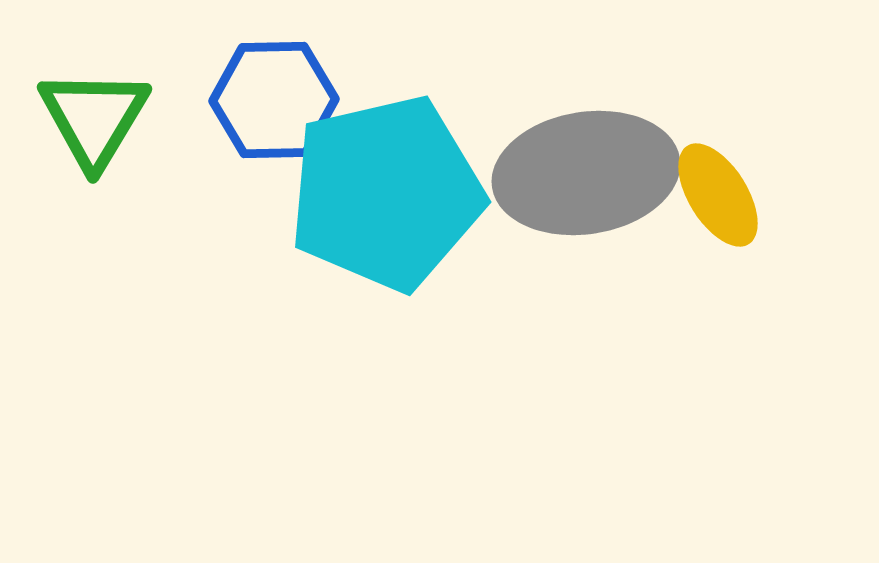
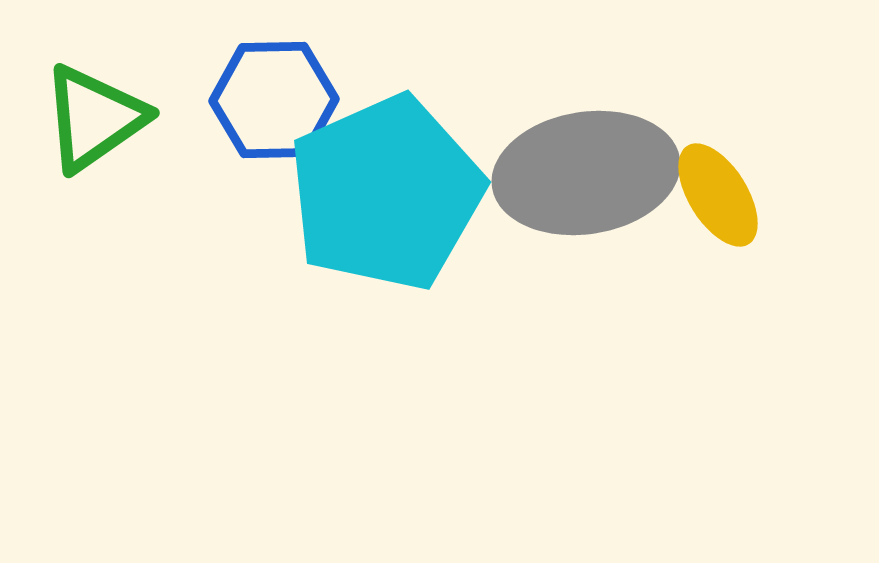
green triangle: rotated 24 degrees clockwise
cyan pentagon: rotated 11 degrees counterclockwise
